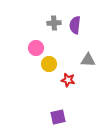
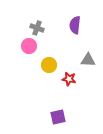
gray cross: moved 17 px left, 5 px down; rotated 24 degrees clockwise
pink circle: moved 7 px left, 2 px up
yellow circle: moved 1 px down
red star: moved 1 px right, 1 px up
